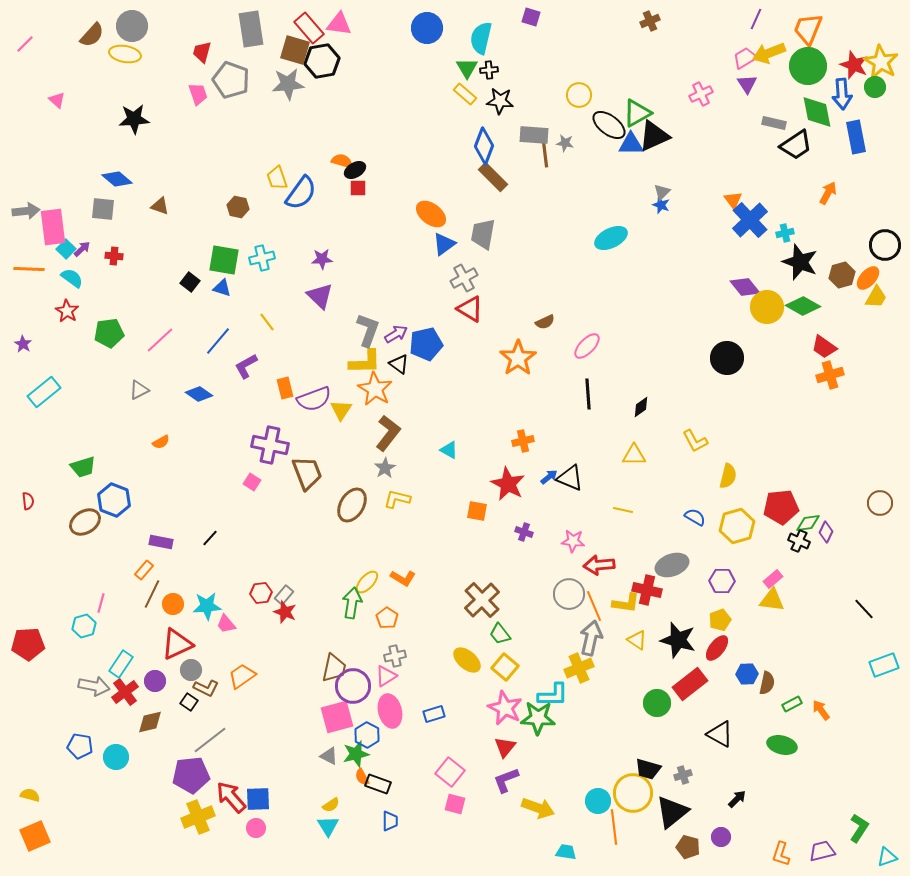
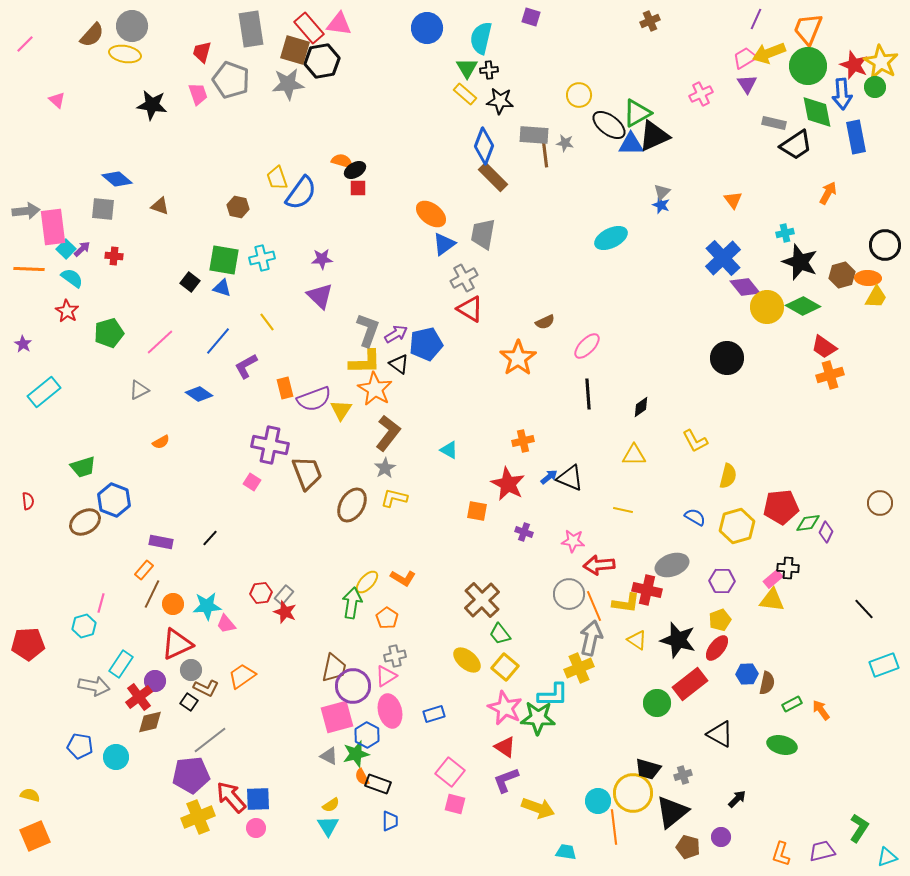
black star at (134, 119): moved 18 px right, 14 px up; rotated 12 degrees clockwise
blue cross at (750, 220): moved 27 px left, 38 px down
orange ellipse at (868, 278): rotated 50 degrees clockwise
green pentagon at (109, 333): rotated 8 degrees counterclockwise
pink line at (160, 340): moved 2 px down
yellow L-shape at (397, 499): moved 3 px left, 1 px up
black cross at (799, 541): moved 11 px left, 27 px down; rotated 20 degrees counterclockwise
red cross at (125, 692): moved 14 px right, 5 px down
red triangle at (505, 747): rotated 35 degrees counterclockwise
